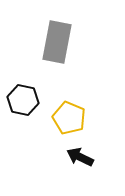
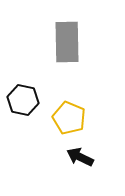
gray rectangle: moved 10 px right; rotated 12 degrees counterclockwise
